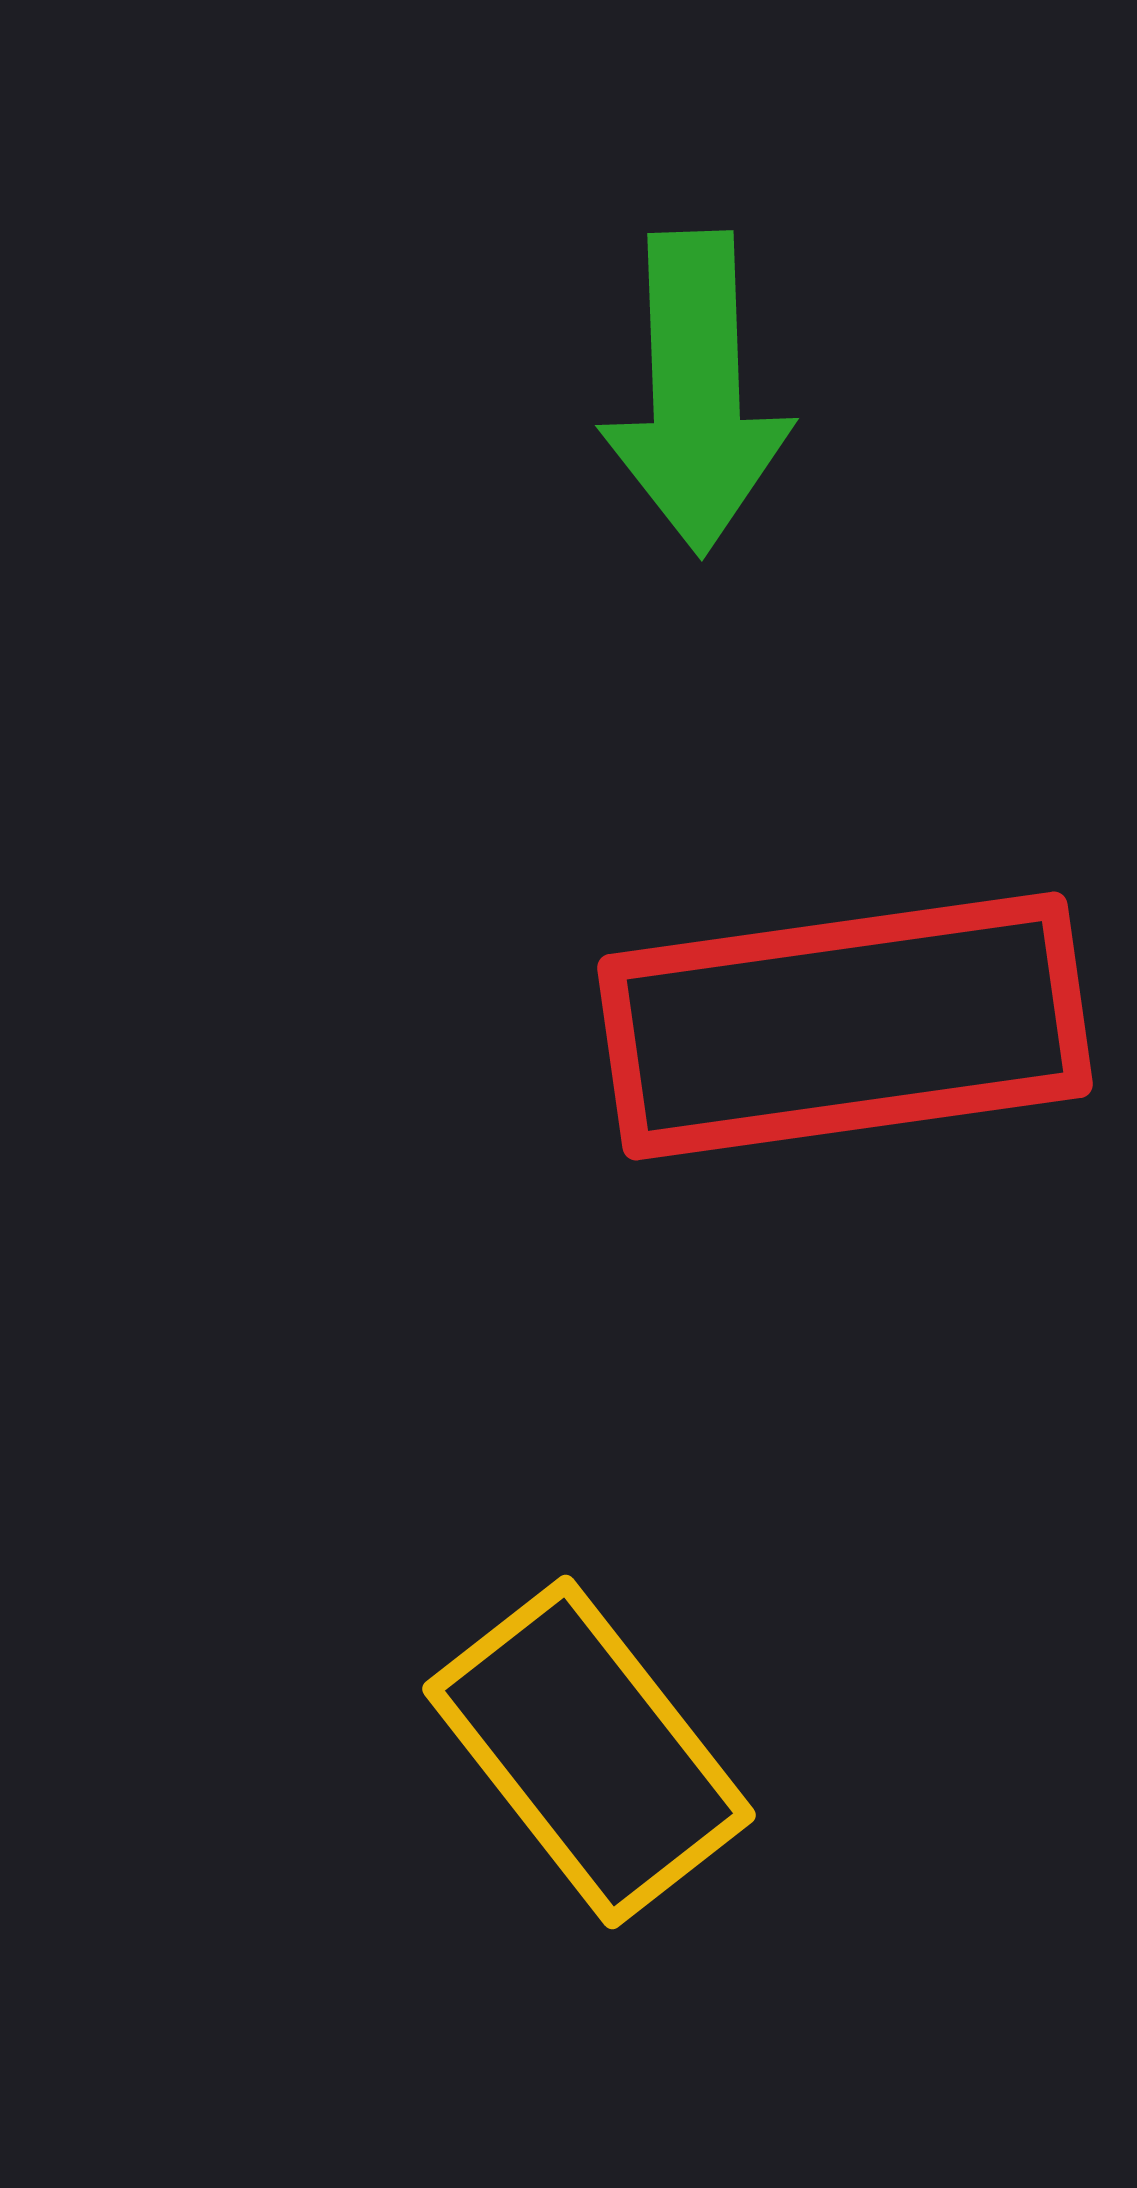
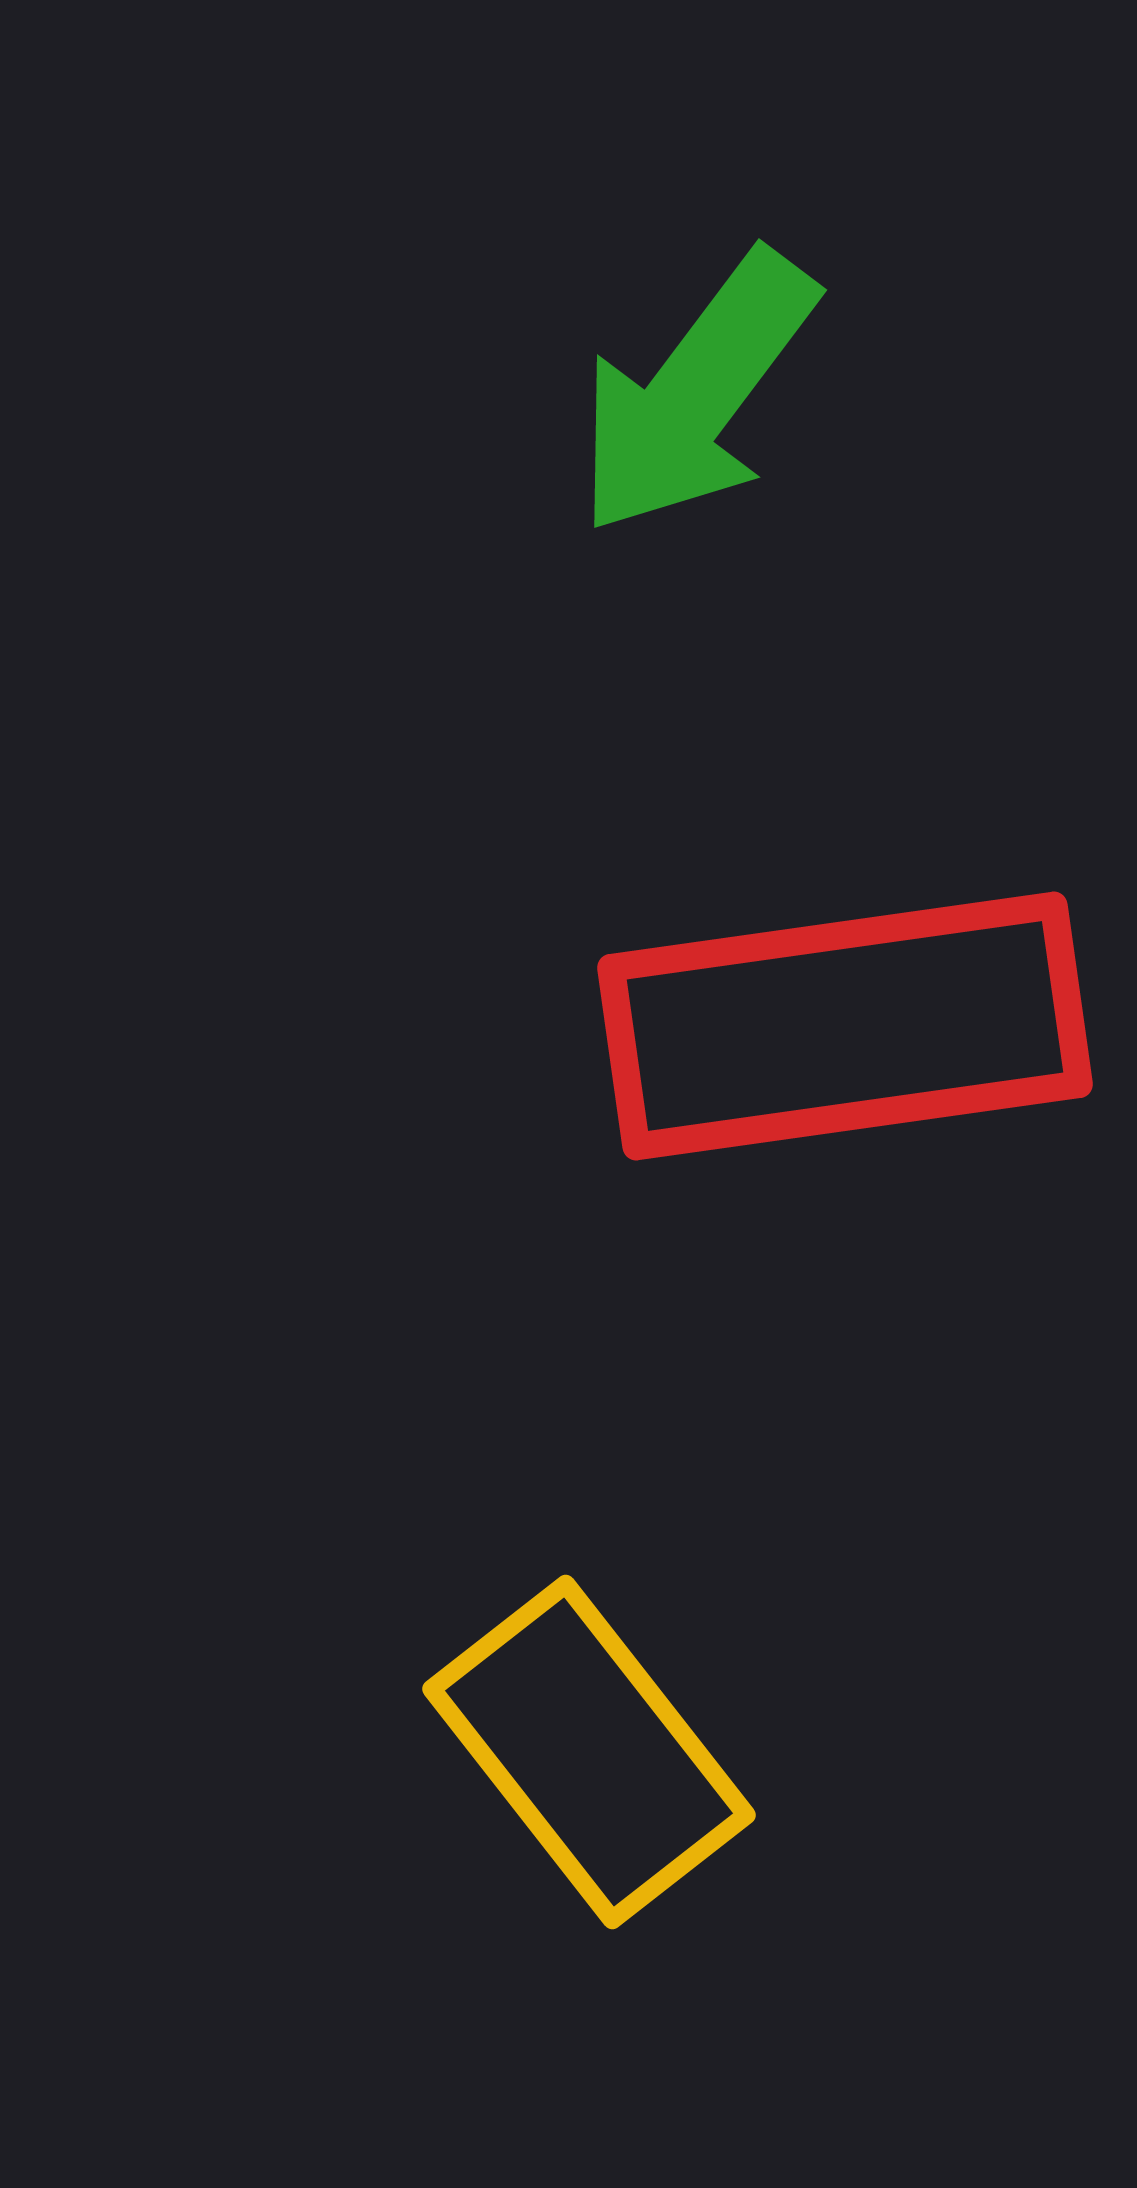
green arrow: rotated 39 degrees clockwise
